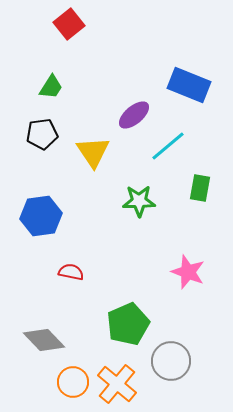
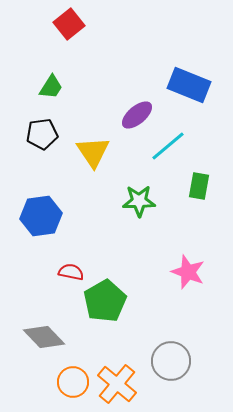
purple ellipse: moved 3 px right
green rectangle: moved 1 px left, 2 px up
green pentagon: moved 23 px left, 23 px up; rotated 6 degrees counterclockwise
gray diamond: moved 3 px up
